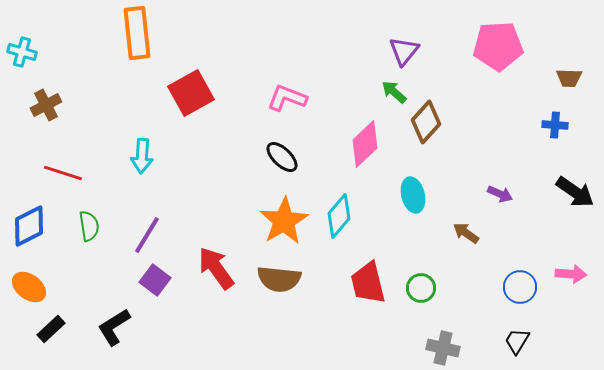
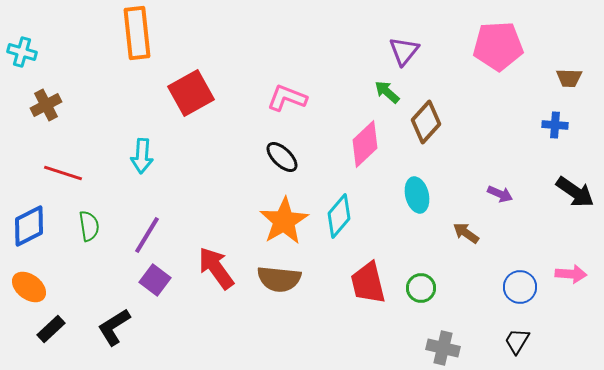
green arrow: moved 7 px left
cyan ellipse: moved 4 px right
